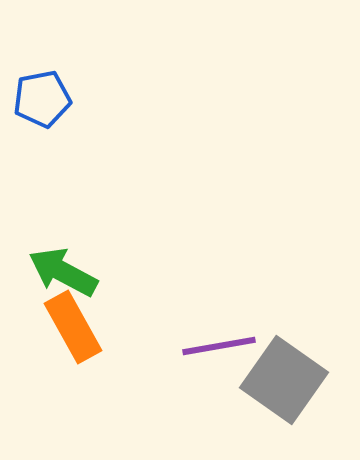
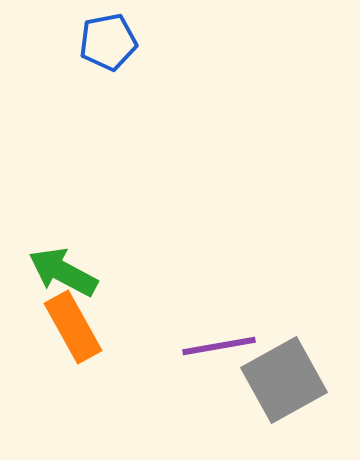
blue pentagon: moved 66 px right, 57 px up
gray square: rotated 26 degrees clockwise
